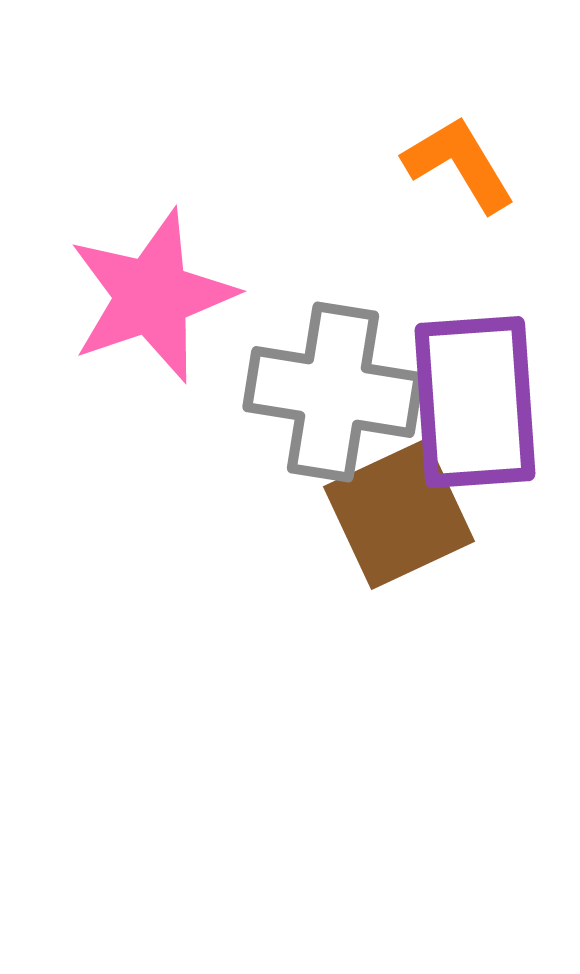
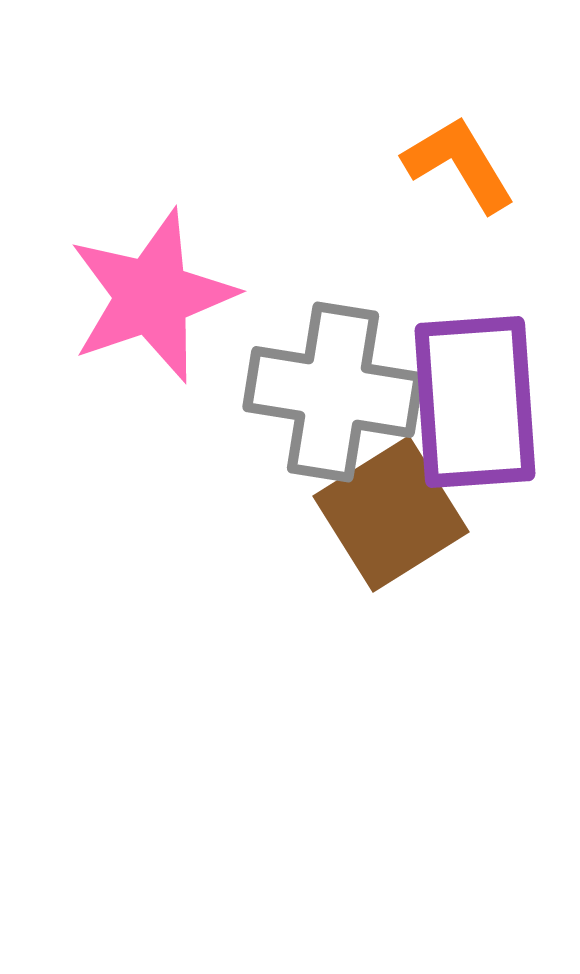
brown square: moved 8 px left; rotated 7 degrees counterclockwise
